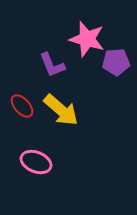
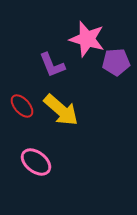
pink ellipse: rotated 16 degrees clockwise
